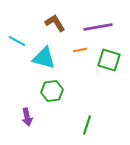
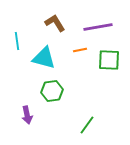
cyan line: rotated 54 degrees clockwise
green square: rotated 15 degrees counterclockwise
purple arrow: moved 2 px up
green line: rotated 18 degrees clockwise
